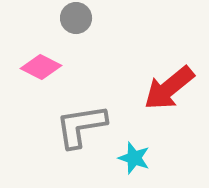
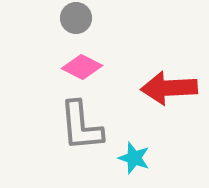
pink diamond: moved 41 px right
red arrow: rotated 36 degrees clockwise
gray L-shape: rotated 86 degrees counterclockwise
